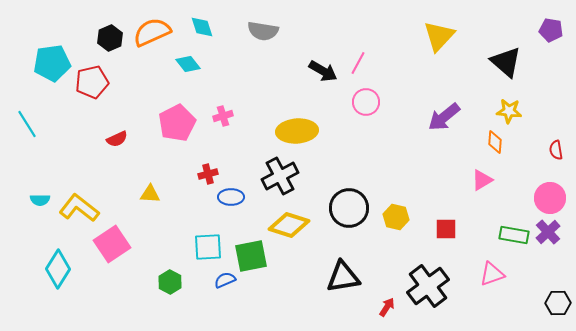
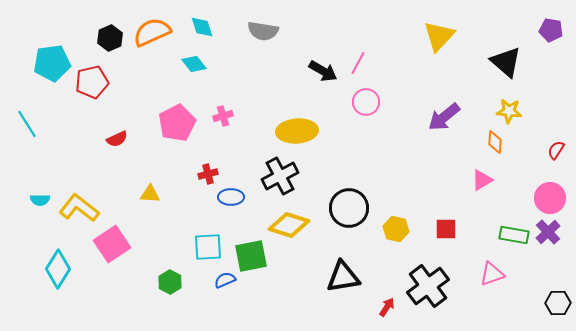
cyan diamond at (188, 64): moved 6 px right
red semicircle at (556, 150): rotated 42 degrees clockwise
yellow hexagon at (396, 217): moved 12 px down
